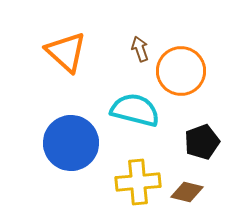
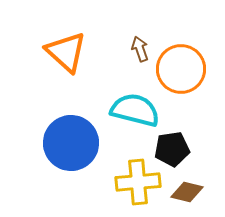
orange circle: moved 2 px up
black pentagon: moved 30 px left, 7 px down; rotated 12 degrees clockwise
